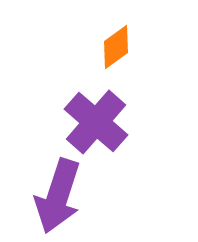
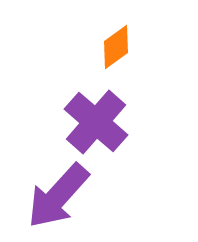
purple arrow: rotated 24 degrees clockwise
